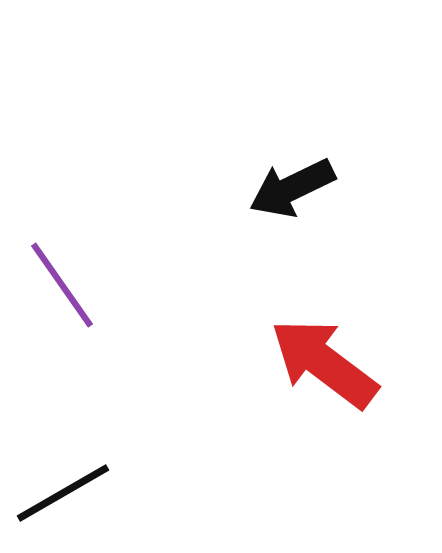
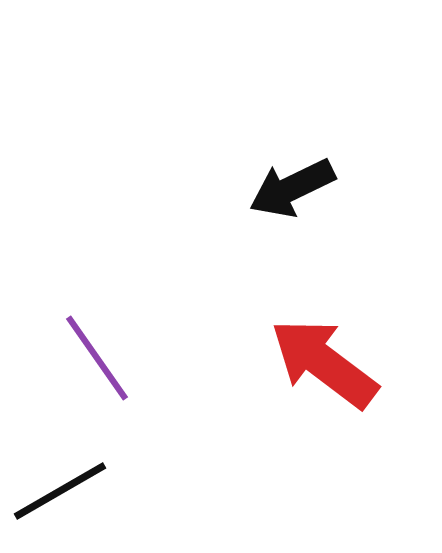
purple line: moved 35 px right, 73 px down
black line: moved 3 px left, 2 px up
